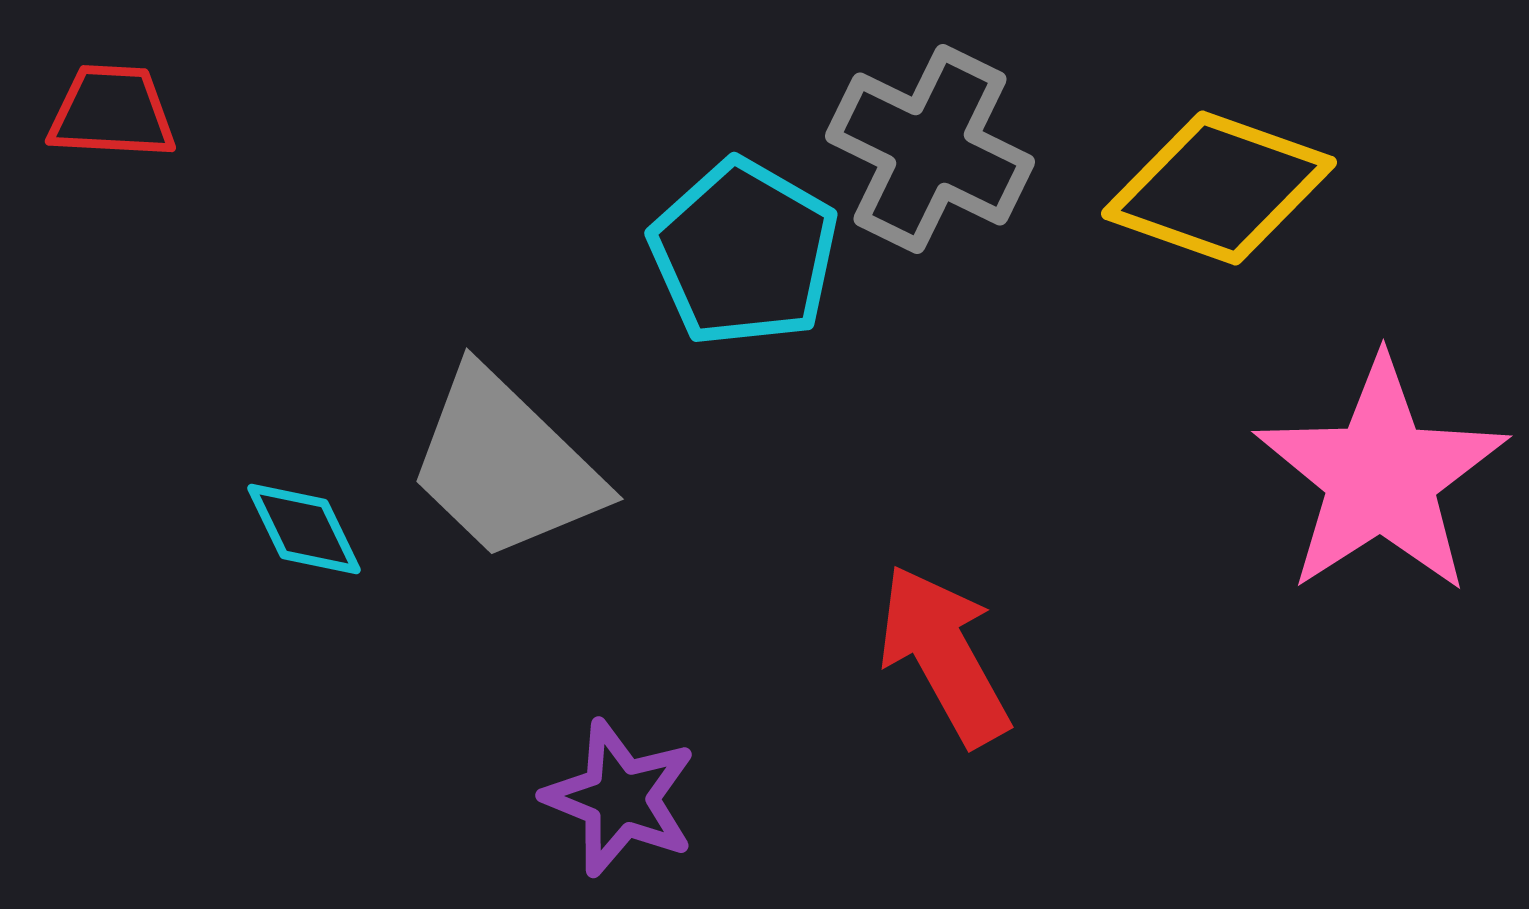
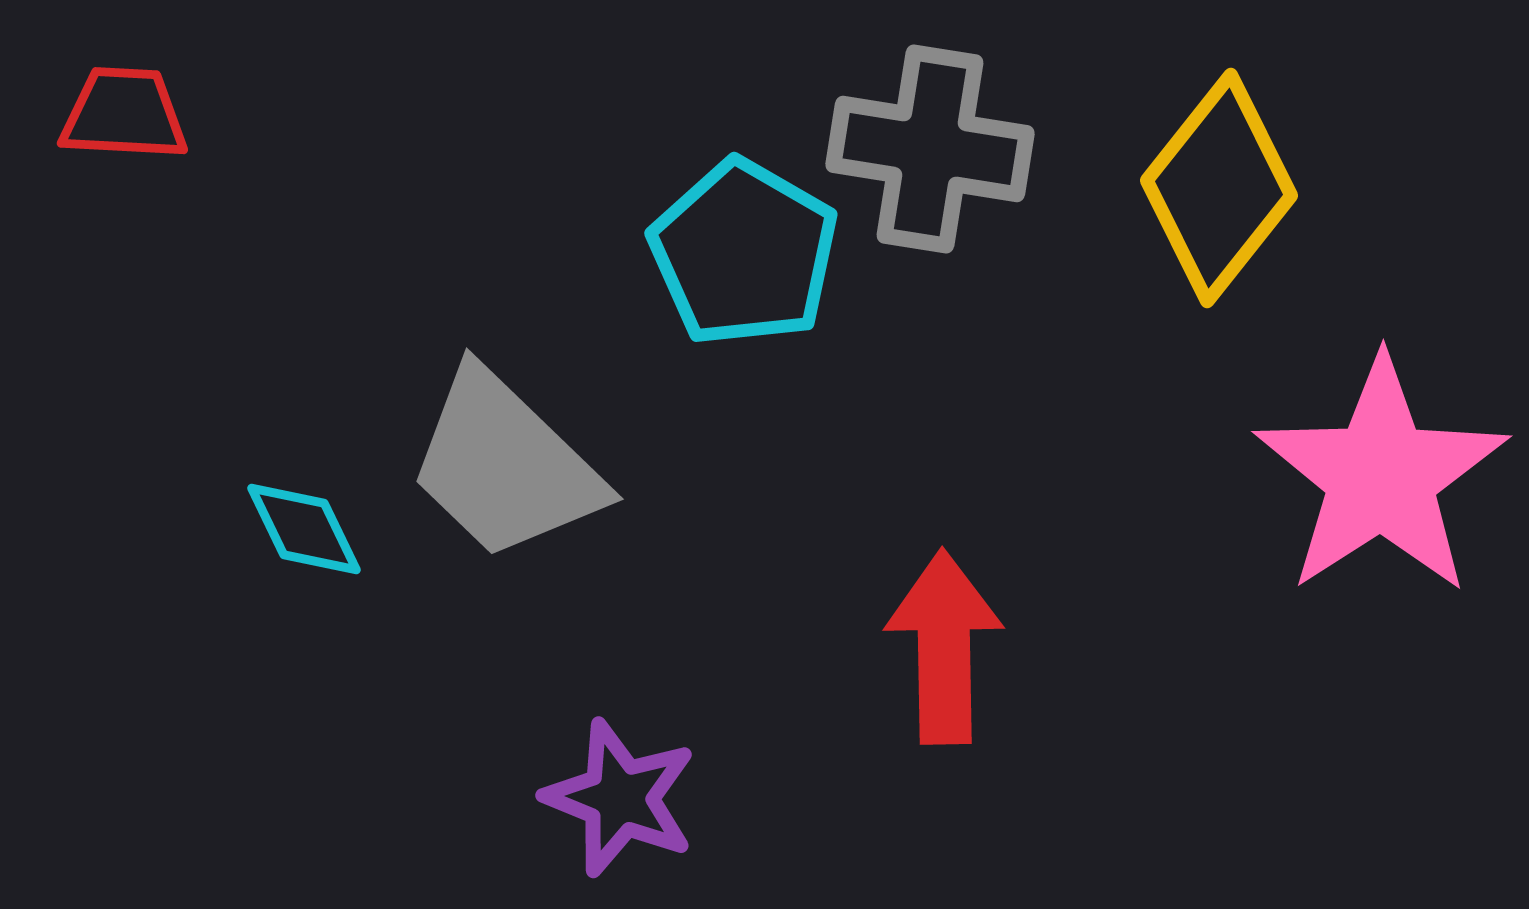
red trapezoid: moved 12 px right, 2 px down
gray cross: rotated 17 degrees counterclockwise
yellow diamond: rotated 71 degrees counterclockwise
red arrow: moved 8 px up; rotated 28 degrees clockwise
